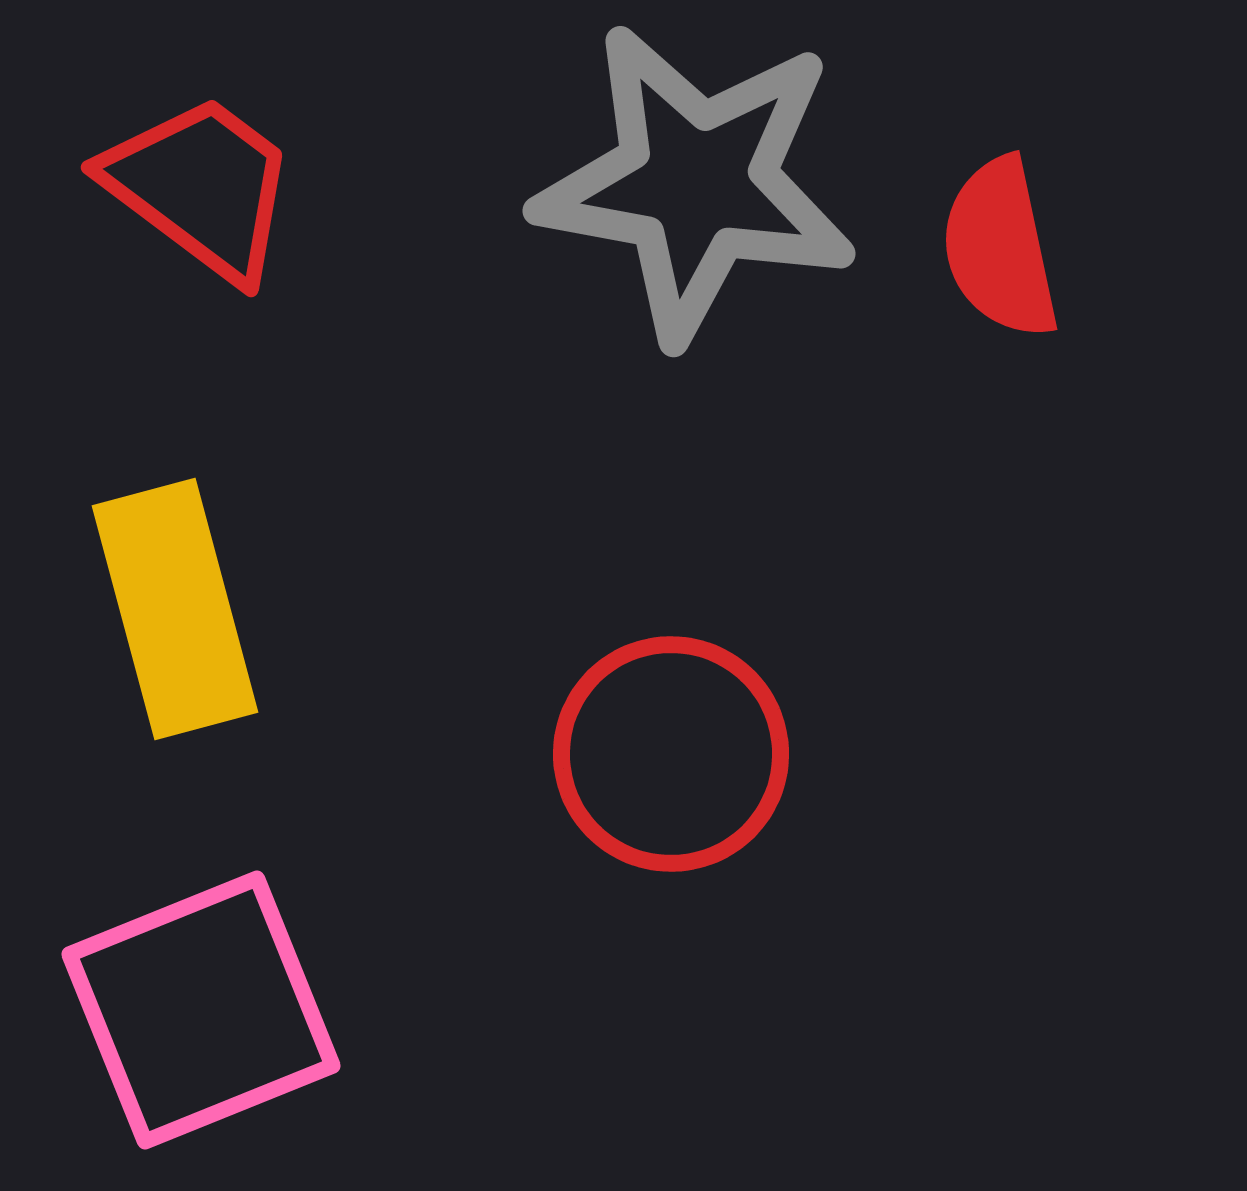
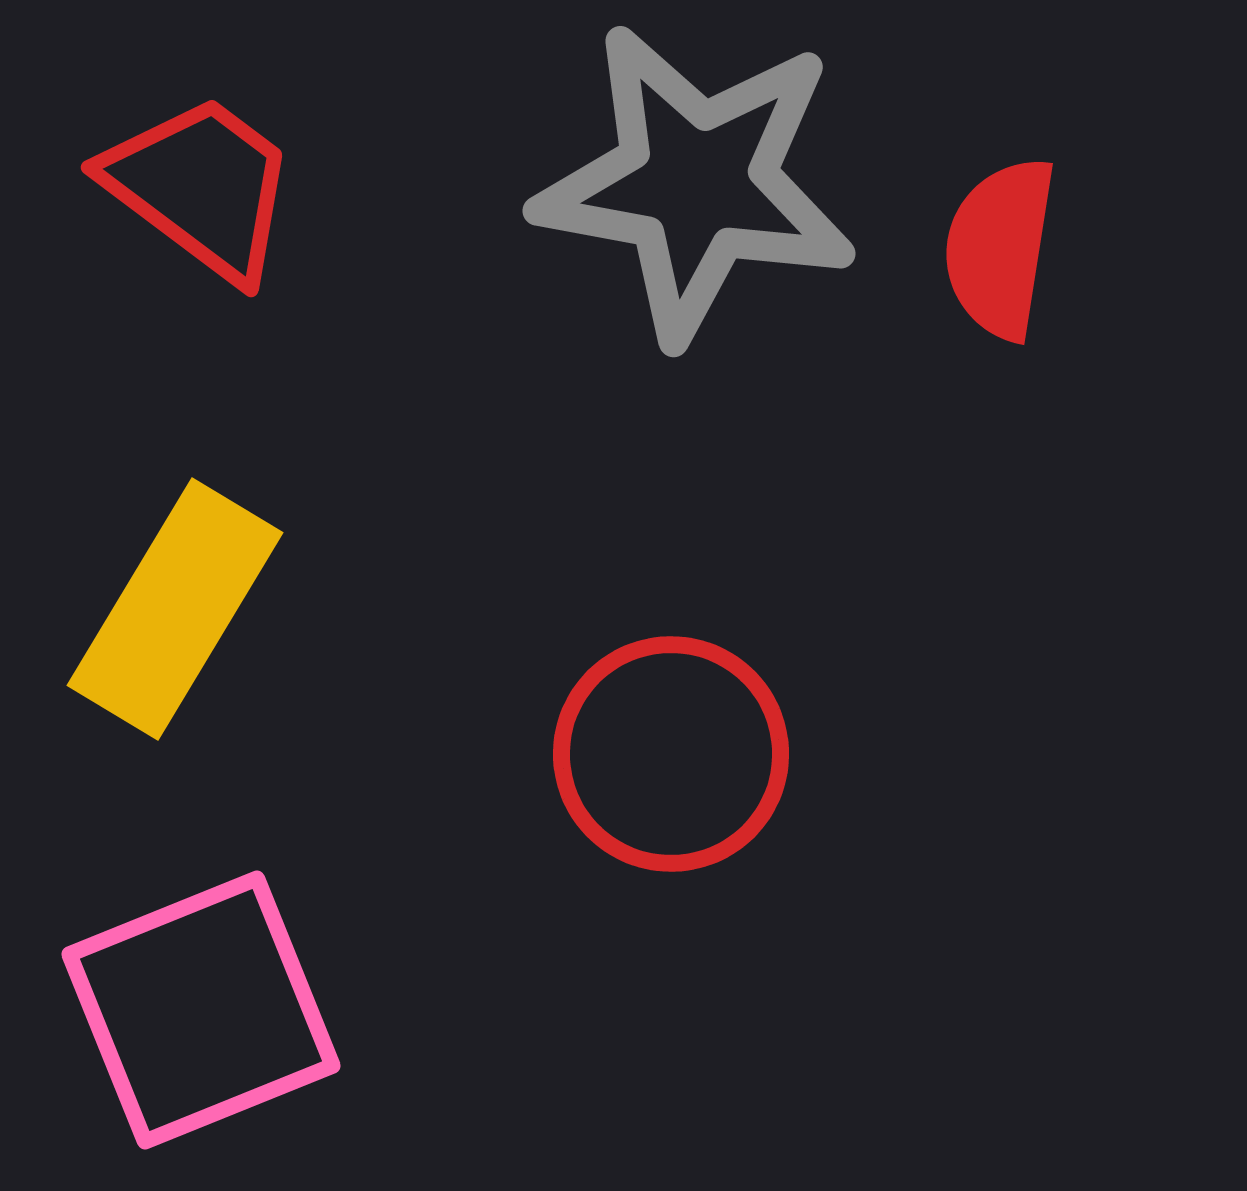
red semicircle: rotated 21 degrees clockwise
yellow rectangle: rotated 46 degrees clockwise
